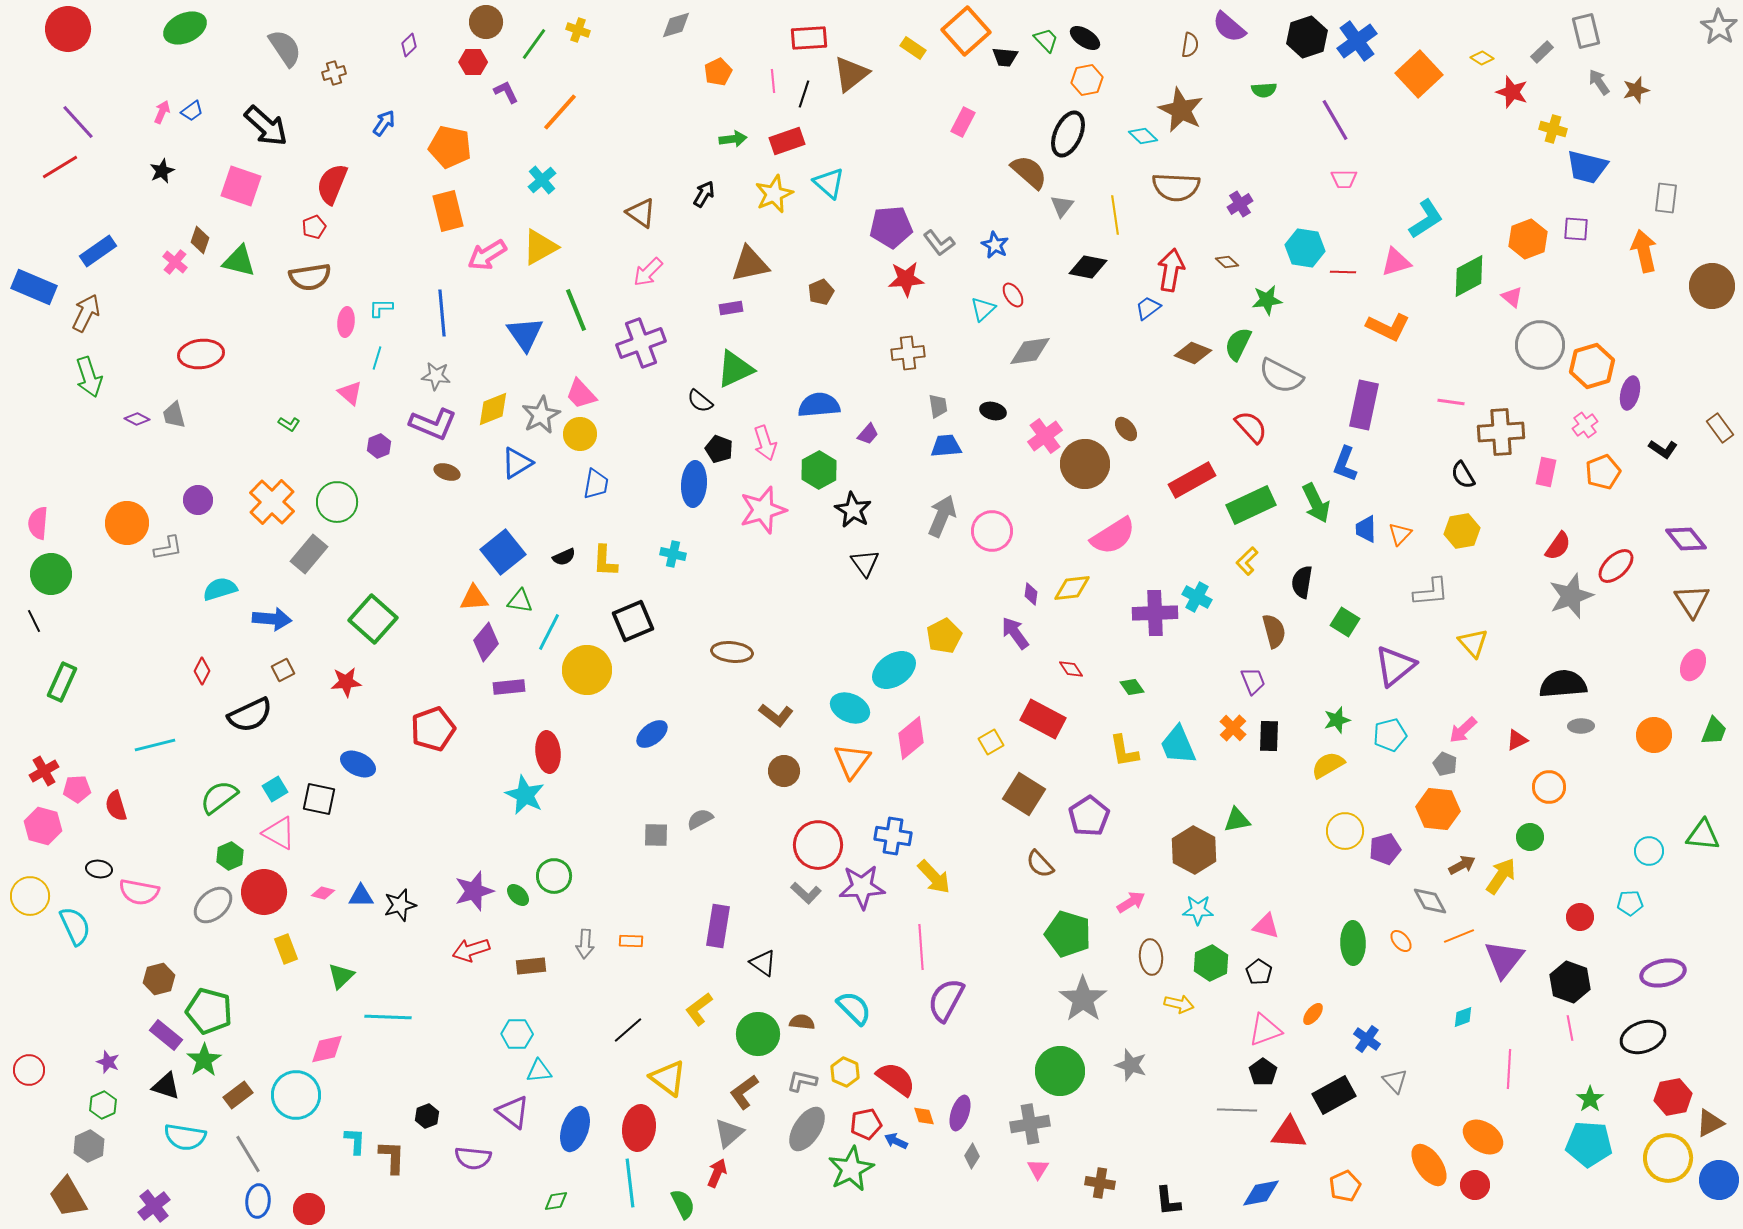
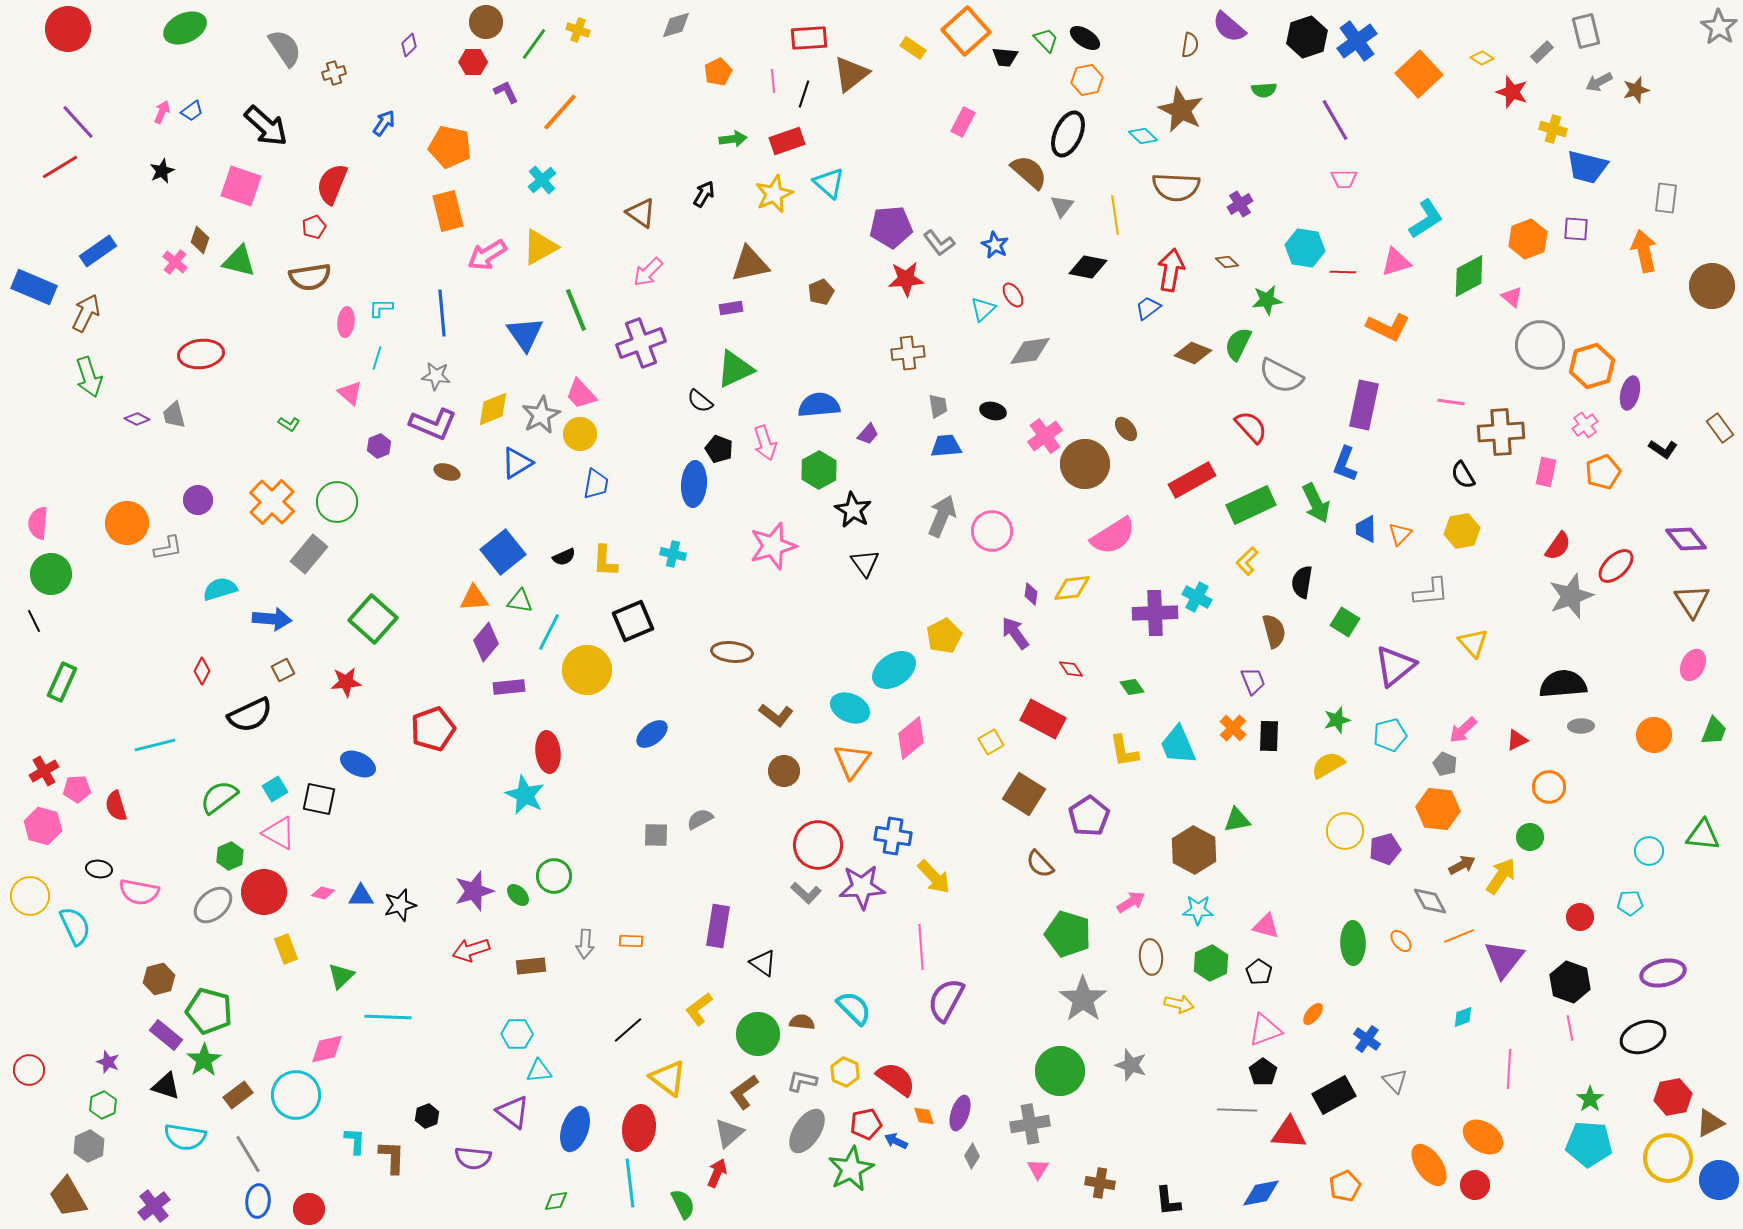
gray arrow at (1599, 82): rotated 84 degrees counterclockwise
pink star at (763, 510): moved 10 px right, 36 px down
gray ellipse at (807, 1129): moved 2 px down
